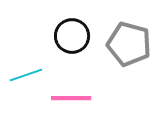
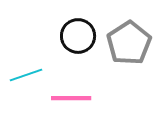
black circle: moved 6 px right
gray pentagon: moved 1 px up; rotated 24 degrees clockwise
